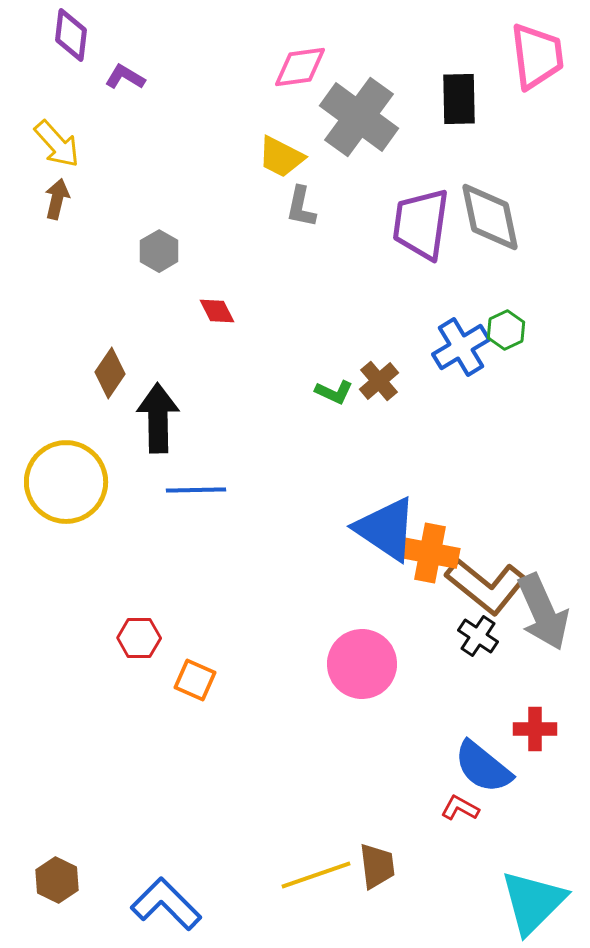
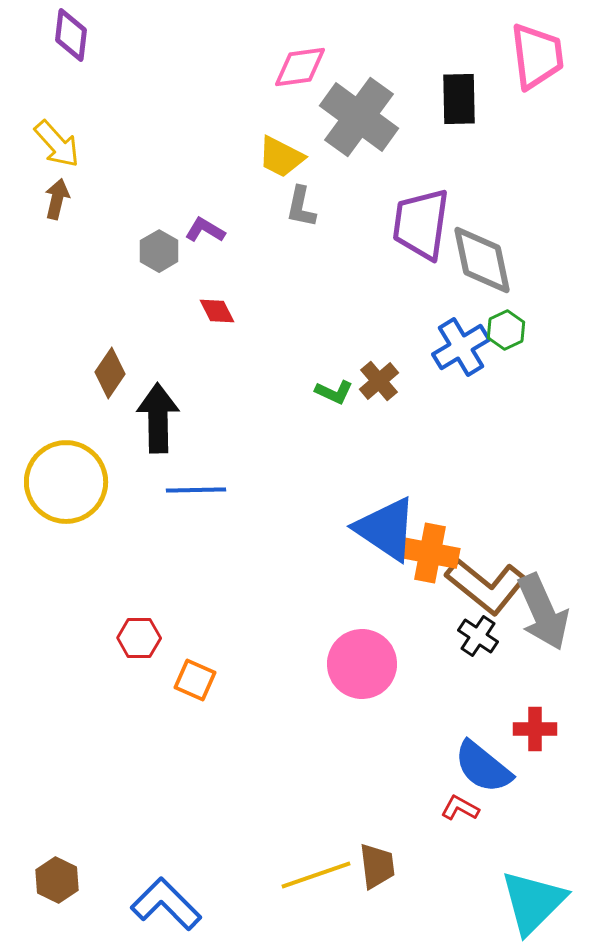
purple L-shape: moved 80 px right, 153 px down
gray diamond: moved 8 px left, 43 px down
